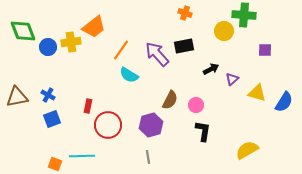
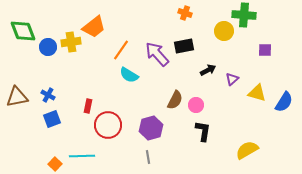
black arrow: moved 3 px left, 1 px down
brown semicircle: moved 5 px right
purple hexagon: moved 3 px down
orange square: rotated 24 degrees clockwise
